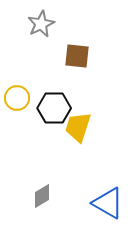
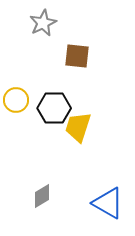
gray star: moved 2 px right, 1 px up
yellow circle: moved 1 px left, 2 px down
